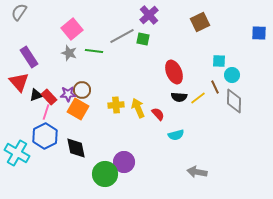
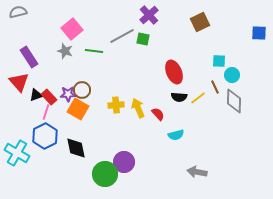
gray semicircle: moved 1 px left; rotated 42 degrees clockwise
gray star: moved 4 px left, 2 px up
